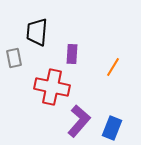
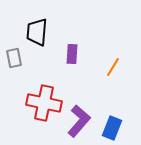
red cross: moved 8 px left, 16 px down
